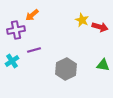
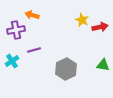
orange arrow: rotated 56 degrees clockwise
red arrow: rotated 28 degrees counterclockwise
